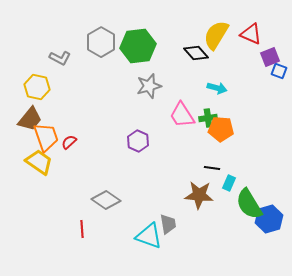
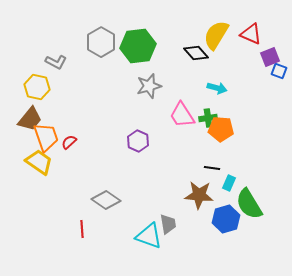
gray L-shape: moved 4 px left, 4 px down
blue hexagon: moved 43 px left
